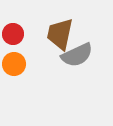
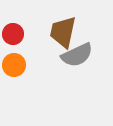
brown trapezoid: moved 3 px right, 2 px up
orange circle: moved 1 px down
